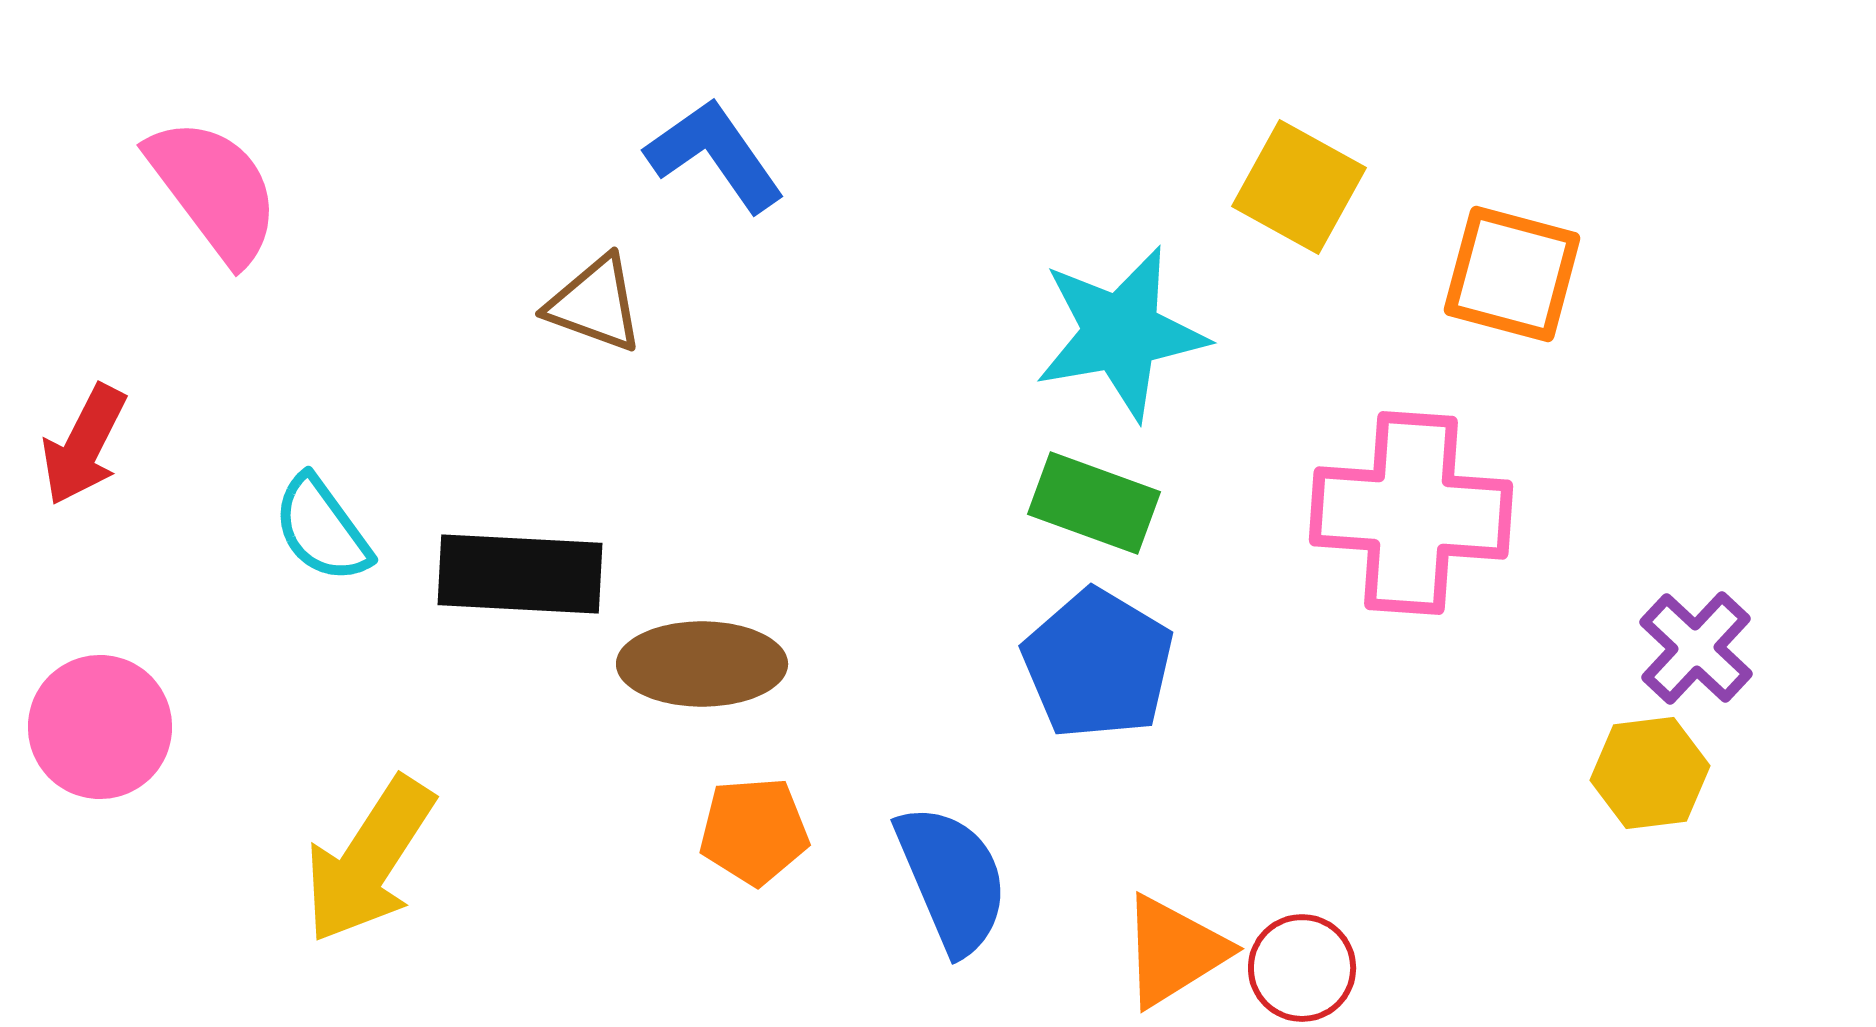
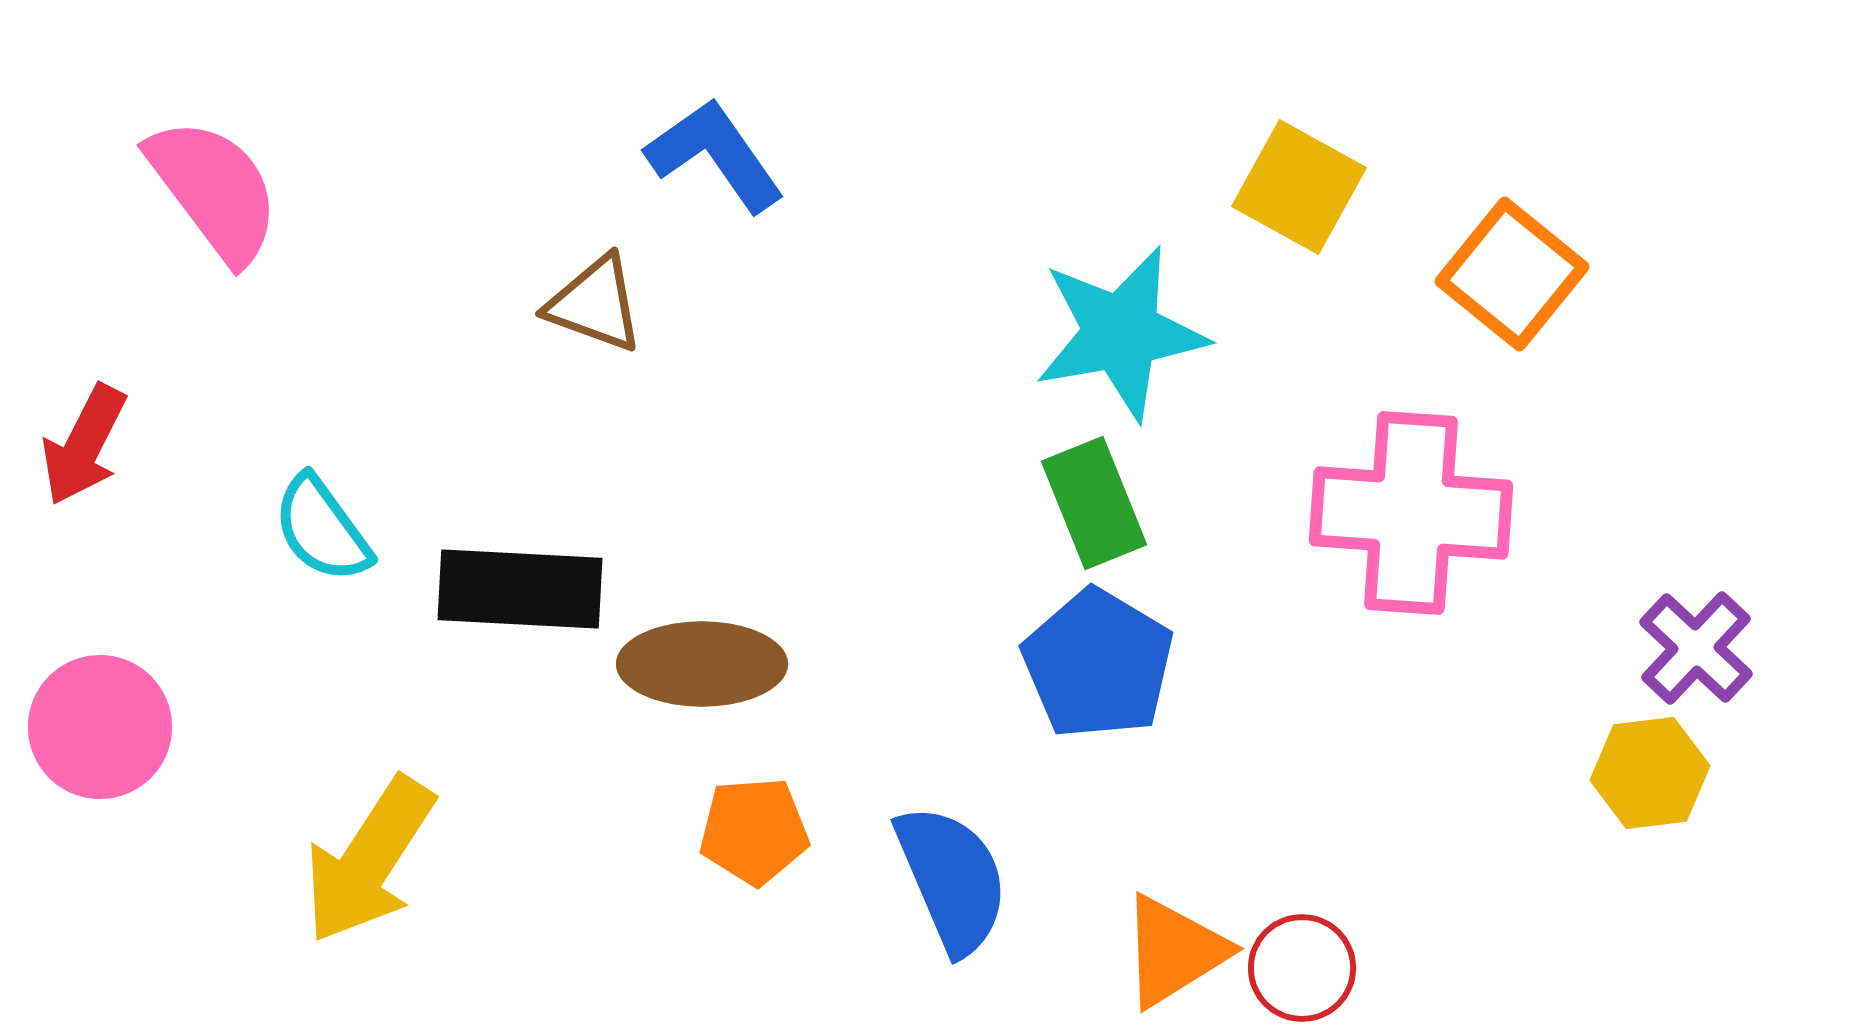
orange square: rotated 24 degrees clockwise
green rectangle: rotated 48 degrees clockwise
black rectangle: moved 15 px down
